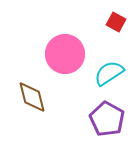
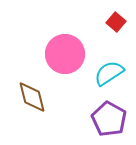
red square: rotated 12 degrees clockwise
purple pentagon: moved 2 px right
